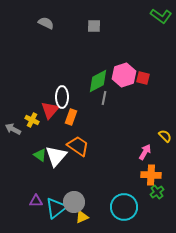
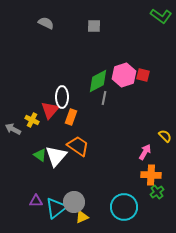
red square: moved 3 px up
